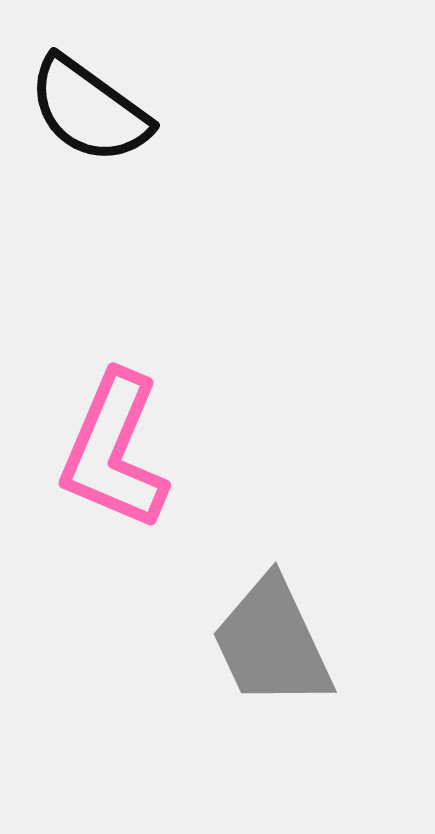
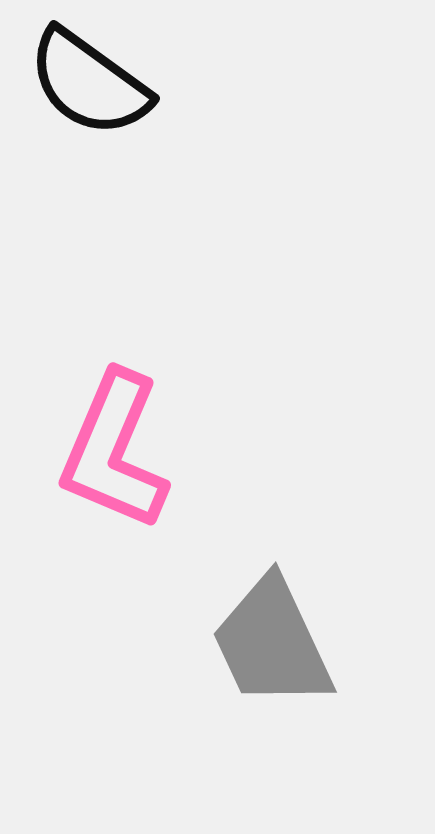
black semicircle: moved 27 px up
